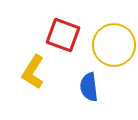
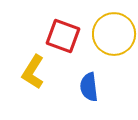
red square: moved 1 px down
yellow circle: moved 11 px up
